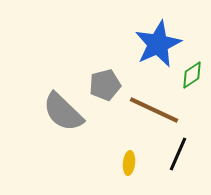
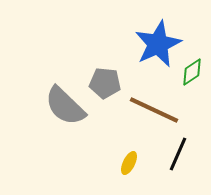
green diamond: moved 3 px up
gray pentagon: moved 2 px up; rotated 20 degrees clockwise
gray semicircle: moved 2 px right, 6 px up
yellow ellipse: rotated 20 degrees clockwise
